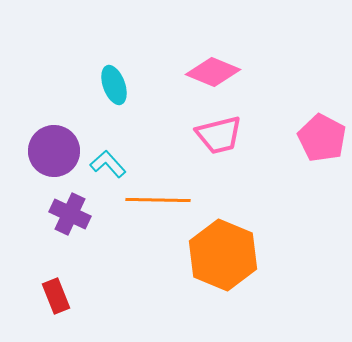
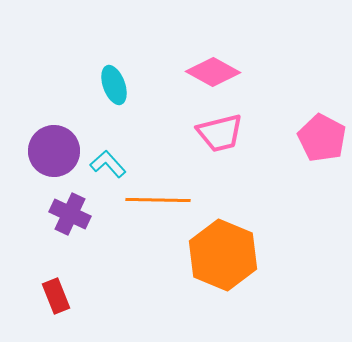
pink diamond: rotated 6 degrees clockwise
pink trapezoid: moved 1 px right, 2 px up
